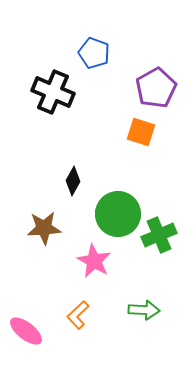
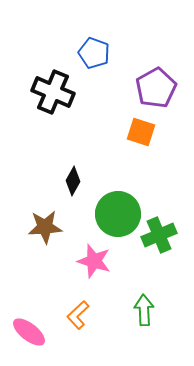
brown star: moved 1 px right, 1 px up
pink star: rotated 12 degrees counterclockwise
green arrow: rotated 96 degrees counterclockwise
pink ellipse: moved 3 px right, 1 px down
